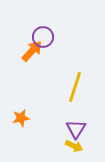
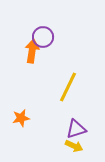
orange arrow: rotated 35 degrees counterclockwise
yellow line: moved 7 px left; rotated 8 degrees clockwise
purple triangle: rotated 40 degrees clockwise
